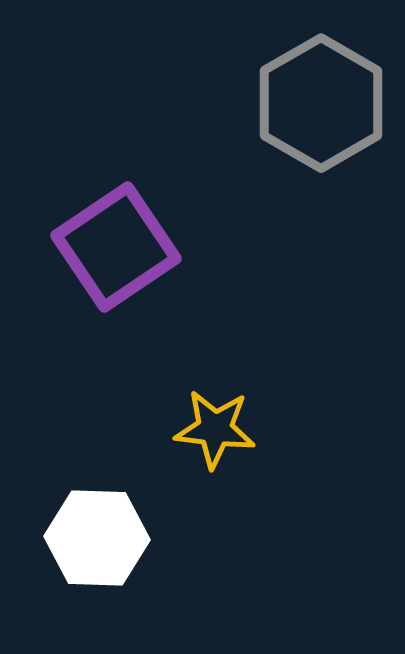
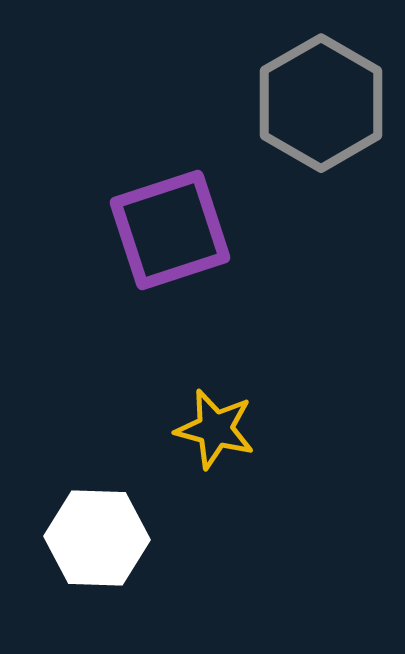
purple square: moved 54 px right, 17 px up; rotated 16 degrees clockwise
yellow star: rotated 8 degrees clockwise
